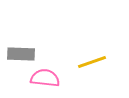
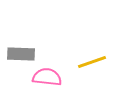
pink semicircle: moved 2 px right, 1 px up
